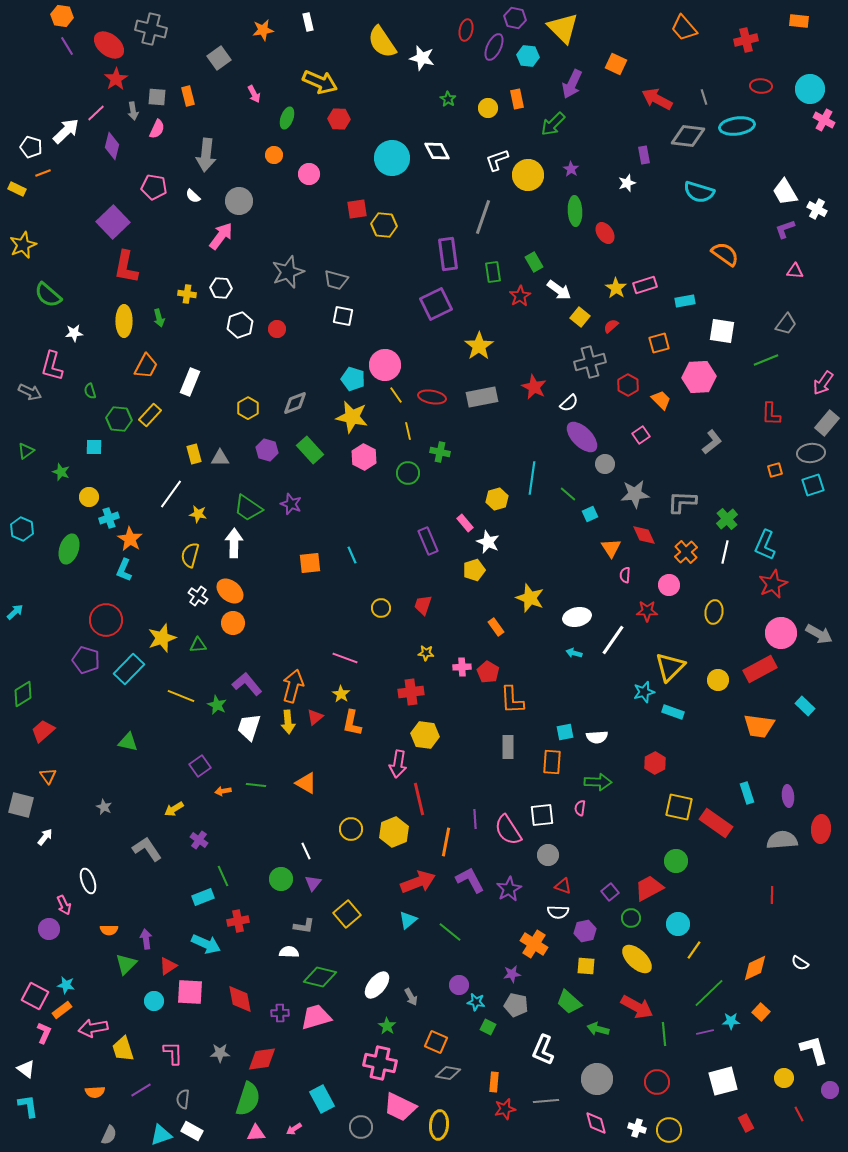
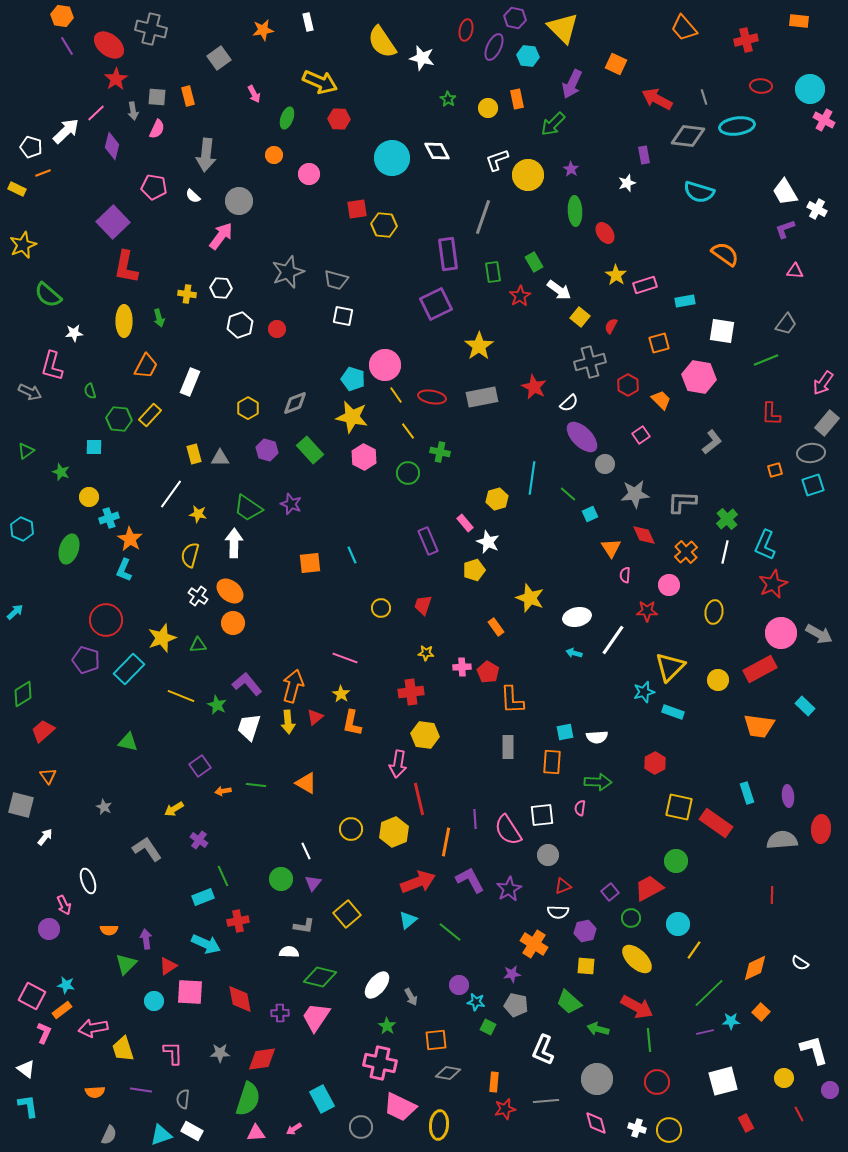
yellow star at (616, 288): moved 13 px up
red semicircle at (611, 326): rotated 21 degrees counterclockwise
pink hexagon at (699, 377): rotated 12 degrees clockwise
yellow line at (408, 431): rotated 24 degrees counterclockwise
red triangle at (563, 886): rotated 42 degrees counterclockwise
pink square at (35, 996): moved 3 px left
pink trapezoid at (316, 1017): rotated 40 degrees counterclockwise
green line at (664, 1034): moved 15 px left, 6 px down
orange square at (436, 1042): moved 2 px up; rotated 30 degrees counterclockwise
purple line at (141, 1090): rotated 40 degrees clockwise
